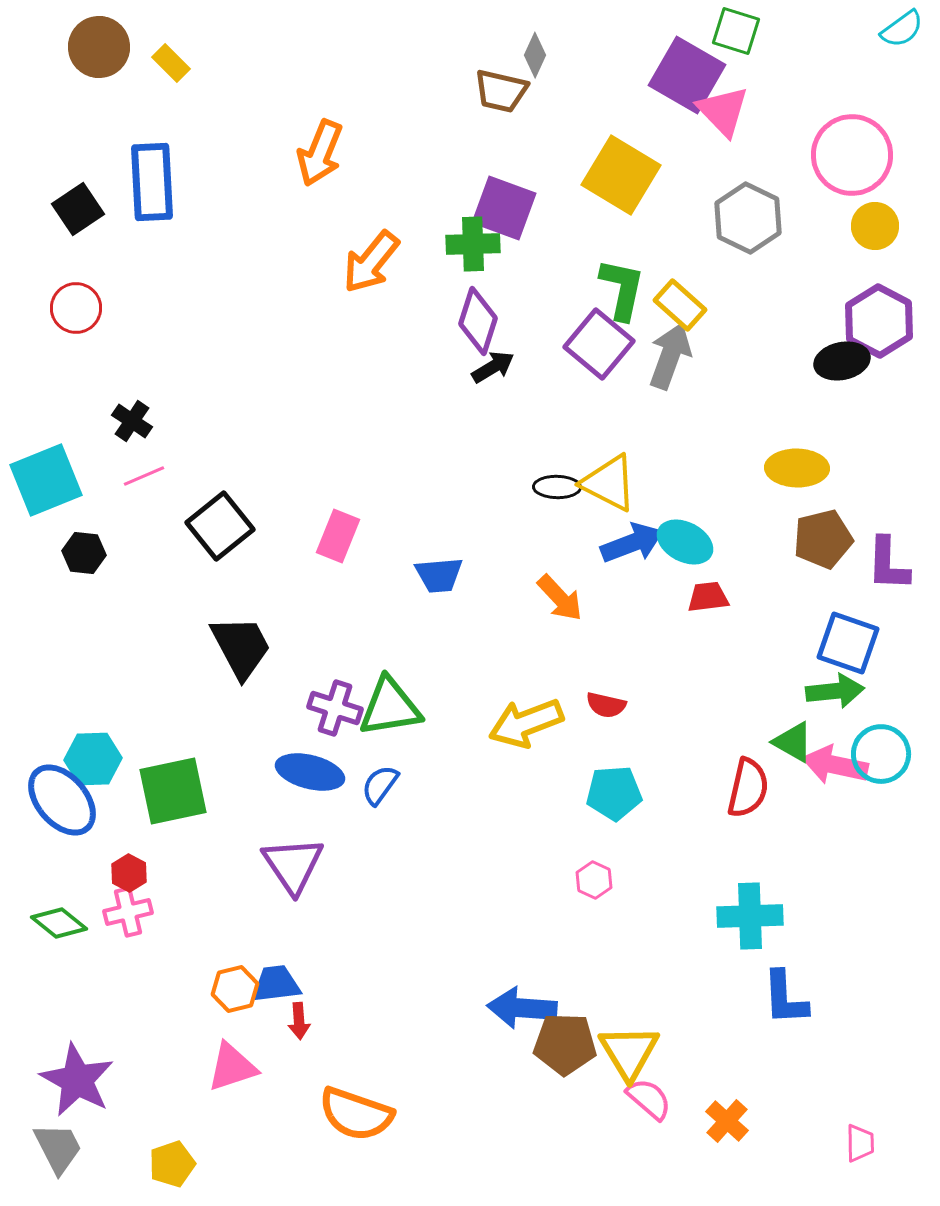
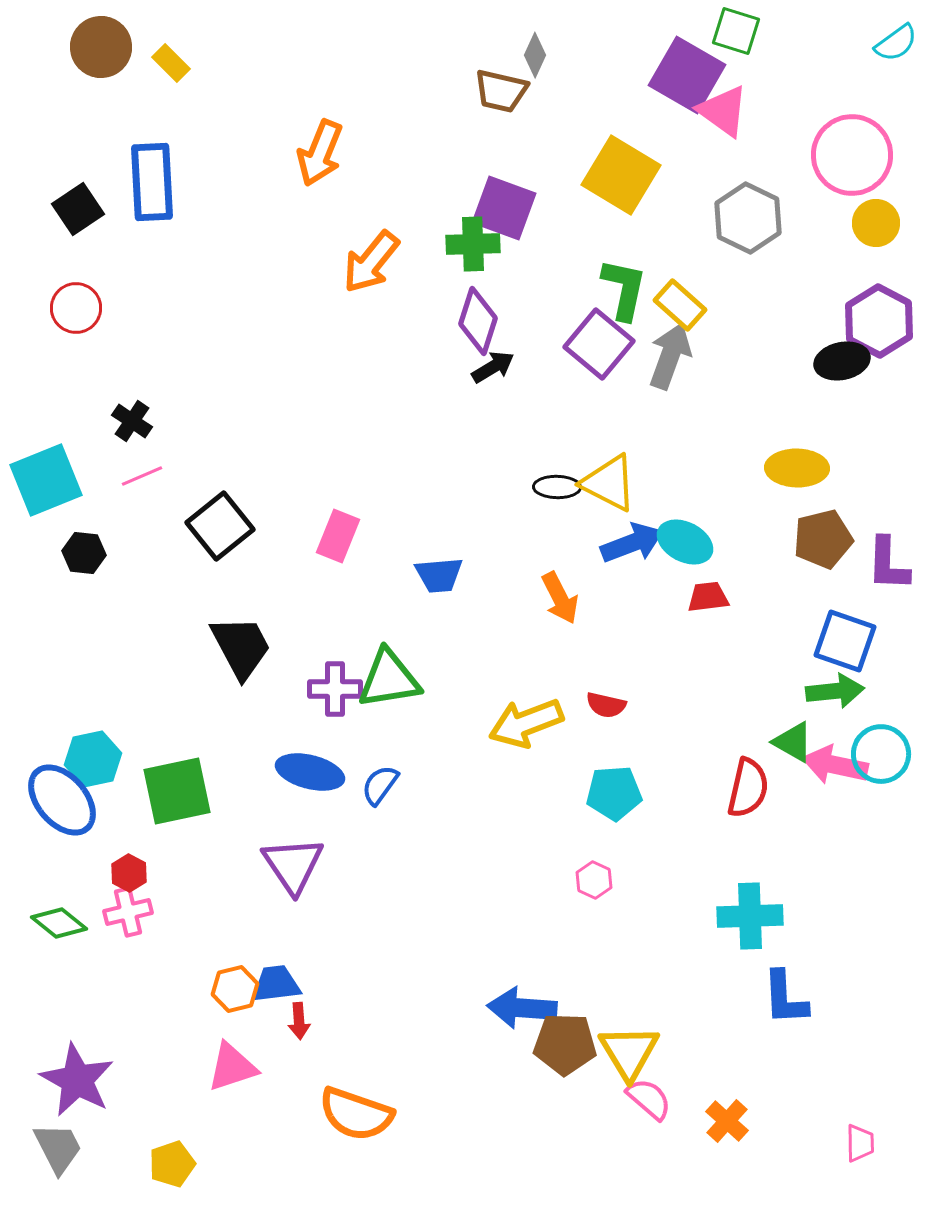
cyan semicircle at (902, 29): moved 6 px left, 14 px down
brown circle at (99, 47): moved 2 px right
pink triangle at (723, 111): rotated 10 degrees counterclockwise
yellow circle at (875, 226): moved 1 px right, 3 px up
green L-shape at (622, 289): moved 2 px right
pink line at (144, 476): moved 2 px left
orange arrow at (560, 598): rotated 16 degrees clockwise
blue square at (848, 643): moved 3 px left, 2 px up
green triangle at (390, 707): moved 1 px left, 28 px up
purple cross at (335, 708): moved 19 px up; rotated 18 degrees counterclockwise
cyan hexagon at (93, 759): rotated 10 degrees counterclockwise
green square at (173, 791): moved 4 px right
